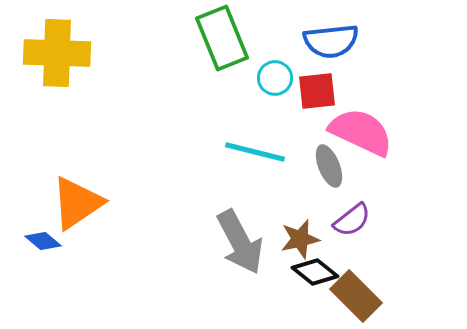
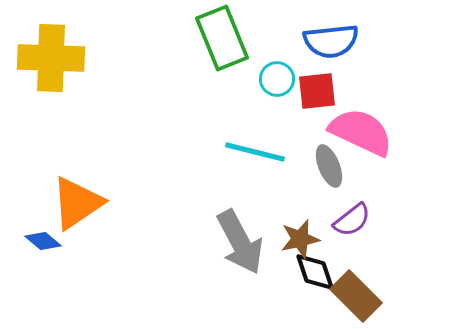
yellow cross: moved 6 px left, 5 px down
cyan circle: moved 2 px right, 1 px down
black diamond: rotated 33 degrees clockwise
